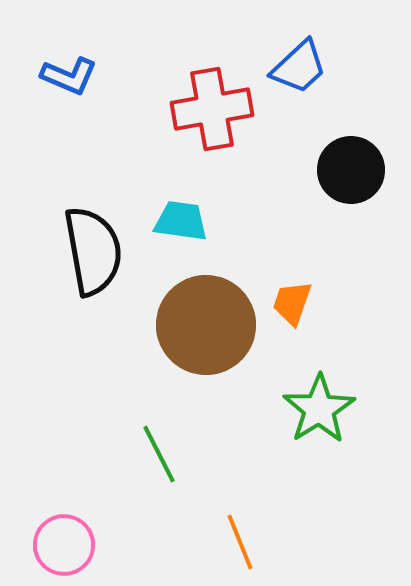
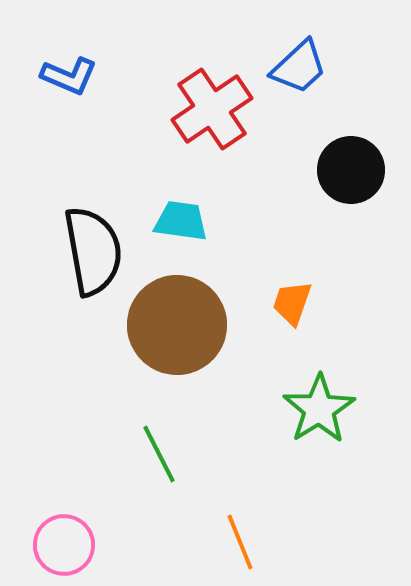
red cross: rotated 24 degrees counterclockwise
brown circle: moved 29 px left
